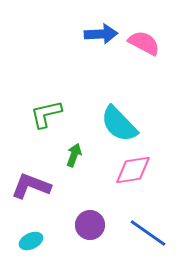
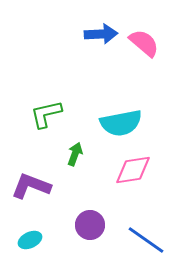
pink semicircle: rotated 12 degrees clockwise
cyan semicircle: moved 2 px right, 1 px up; rotated 57 degrees counterclockwise
green arrow: moved 1 px right, 1 px up
blue line: moved 2 px left, 7 px down
cyan ellipse: moved 1 px left, 1 px up
